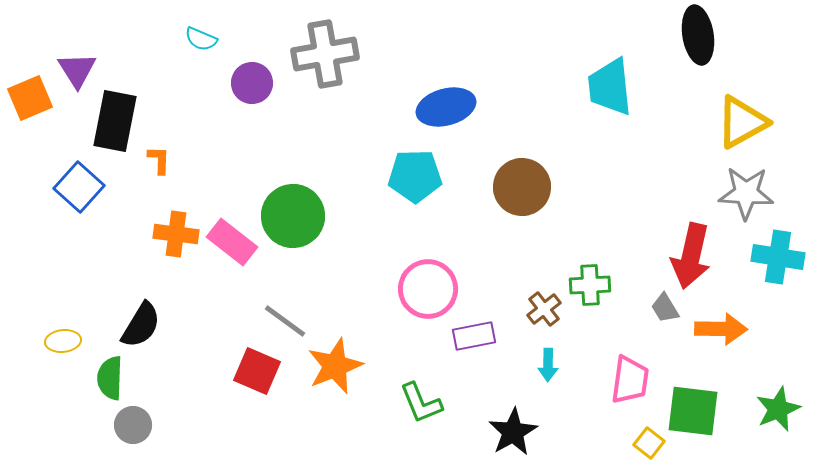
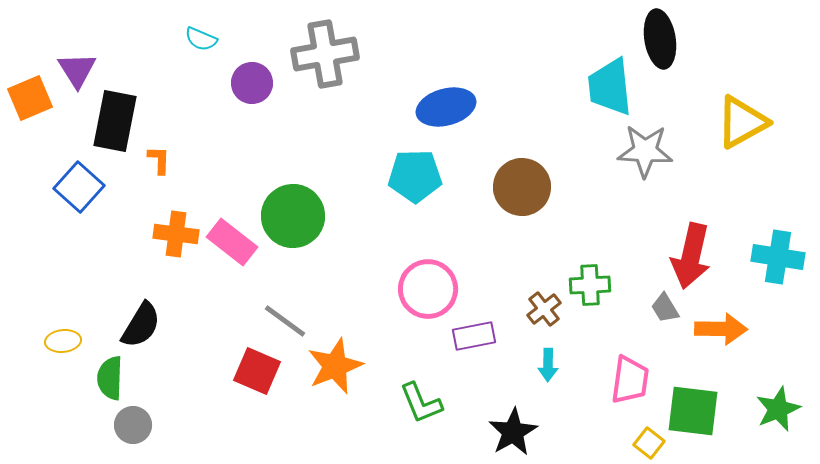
black ellipse: moved 38 px left, 4 px down
gray star: moved 101 px left, 42 px up
